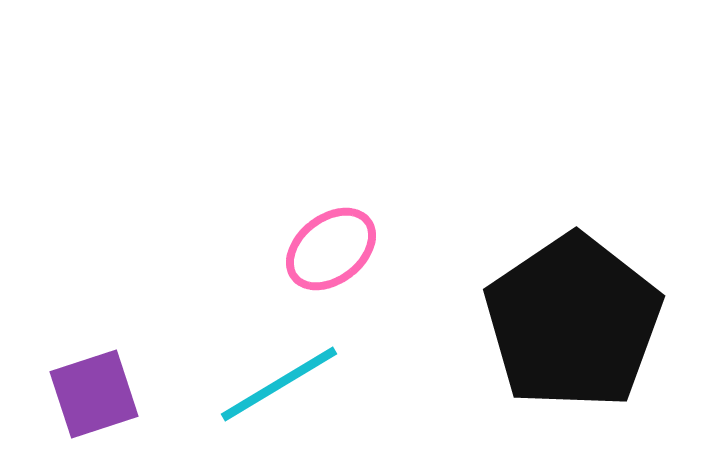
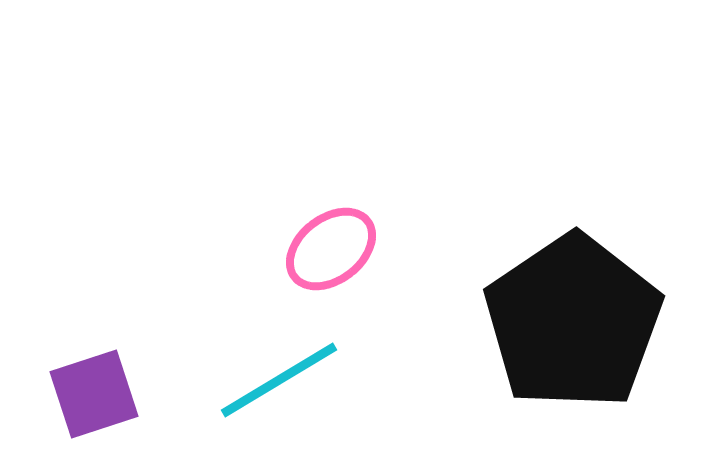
cyan line: moved 4 px up
